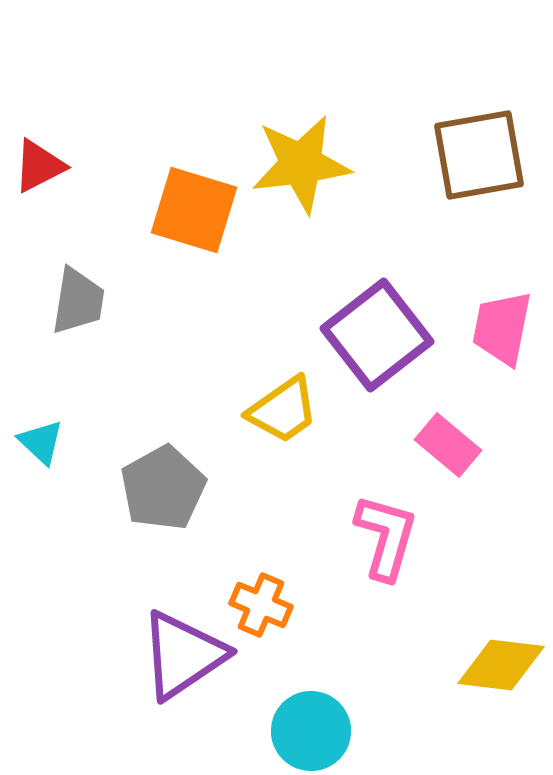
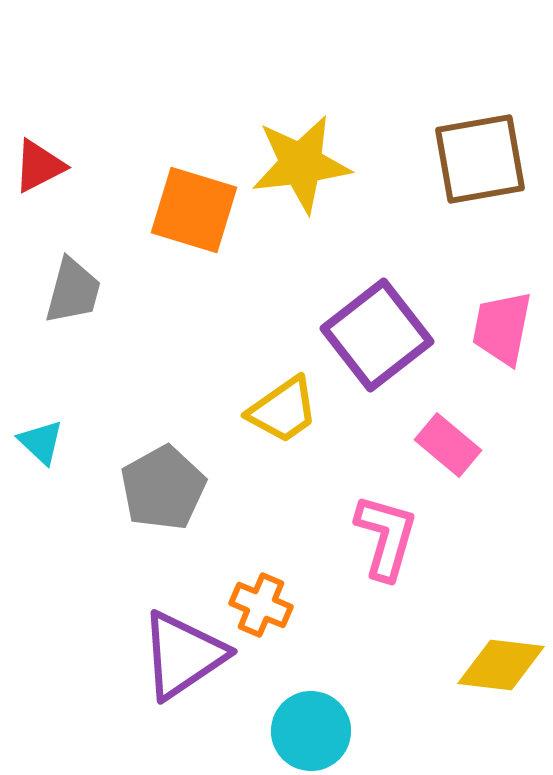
brown square: moved 1 px right, 4 px down
gray trapezoid: moved 5 px left, 10 px up; rotated 6 degrees clockwise
